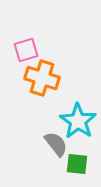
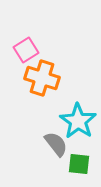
pink square: rotated 15 degrees counterclockwise
green square: moved 2 px right
